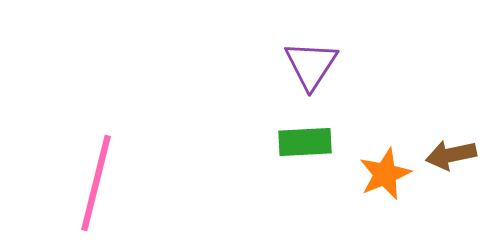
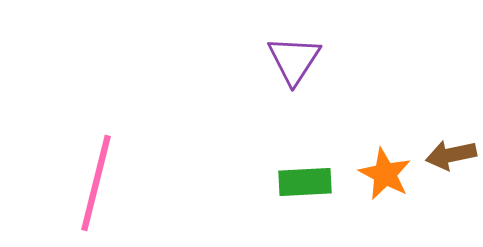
purple triangle: moved 17 px left, 5 px up
green rectangle: moved 40 px down
orange star: rotated 22 degrees counterclockwise
